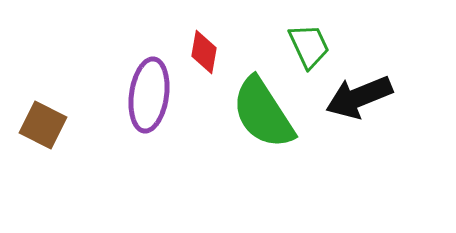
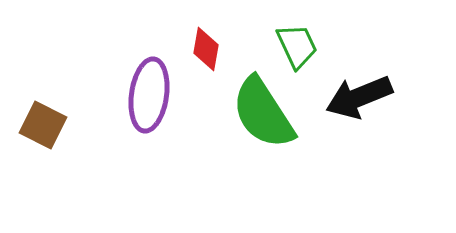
green trapezoid: moved 12 px left
red diamond: moved 2 px right, 3 px up
